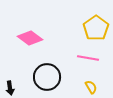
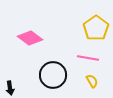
black circle: moved 6 px right, 2 px up
yellow semicircle: moved 1 px right, 6 px up
